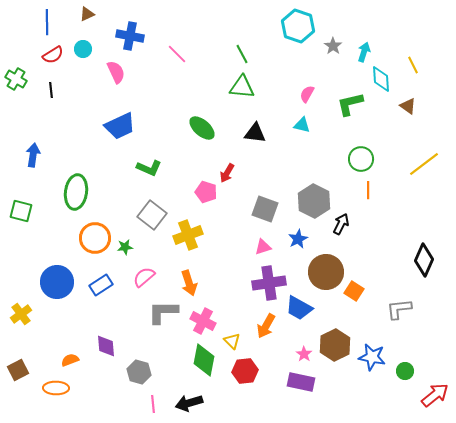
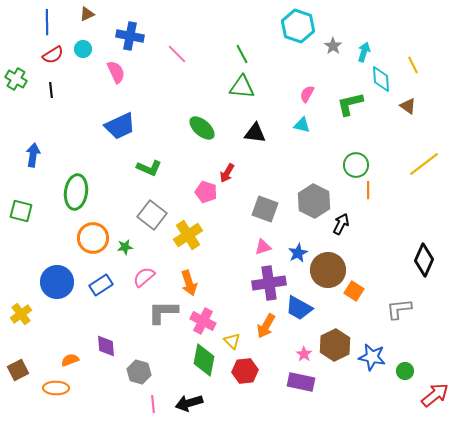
green circle at (361, 159): moved 5 px left, 6 px down
yellow cross at (188, 235): rotated 12 degrees counterclockwise
orange circle at (95, 238): moved 2 px left
blue star at (298, 239): moved 14 px down
brown circle at (326, 272): moved 2 px right, 2 px up
